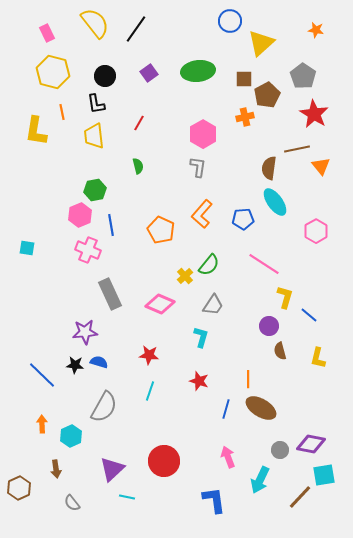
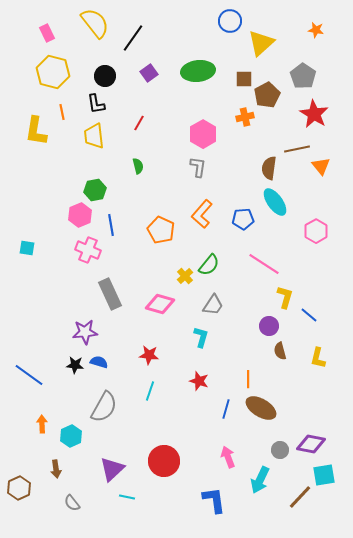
black line at (136, 29): moved 3 px left, 9 px down
pink diamond at (160, 304): rotated 8 degrees counterclockwise
blue line at (42, 375): moved 13 px left; rotated 8 degrees counterclockwise
